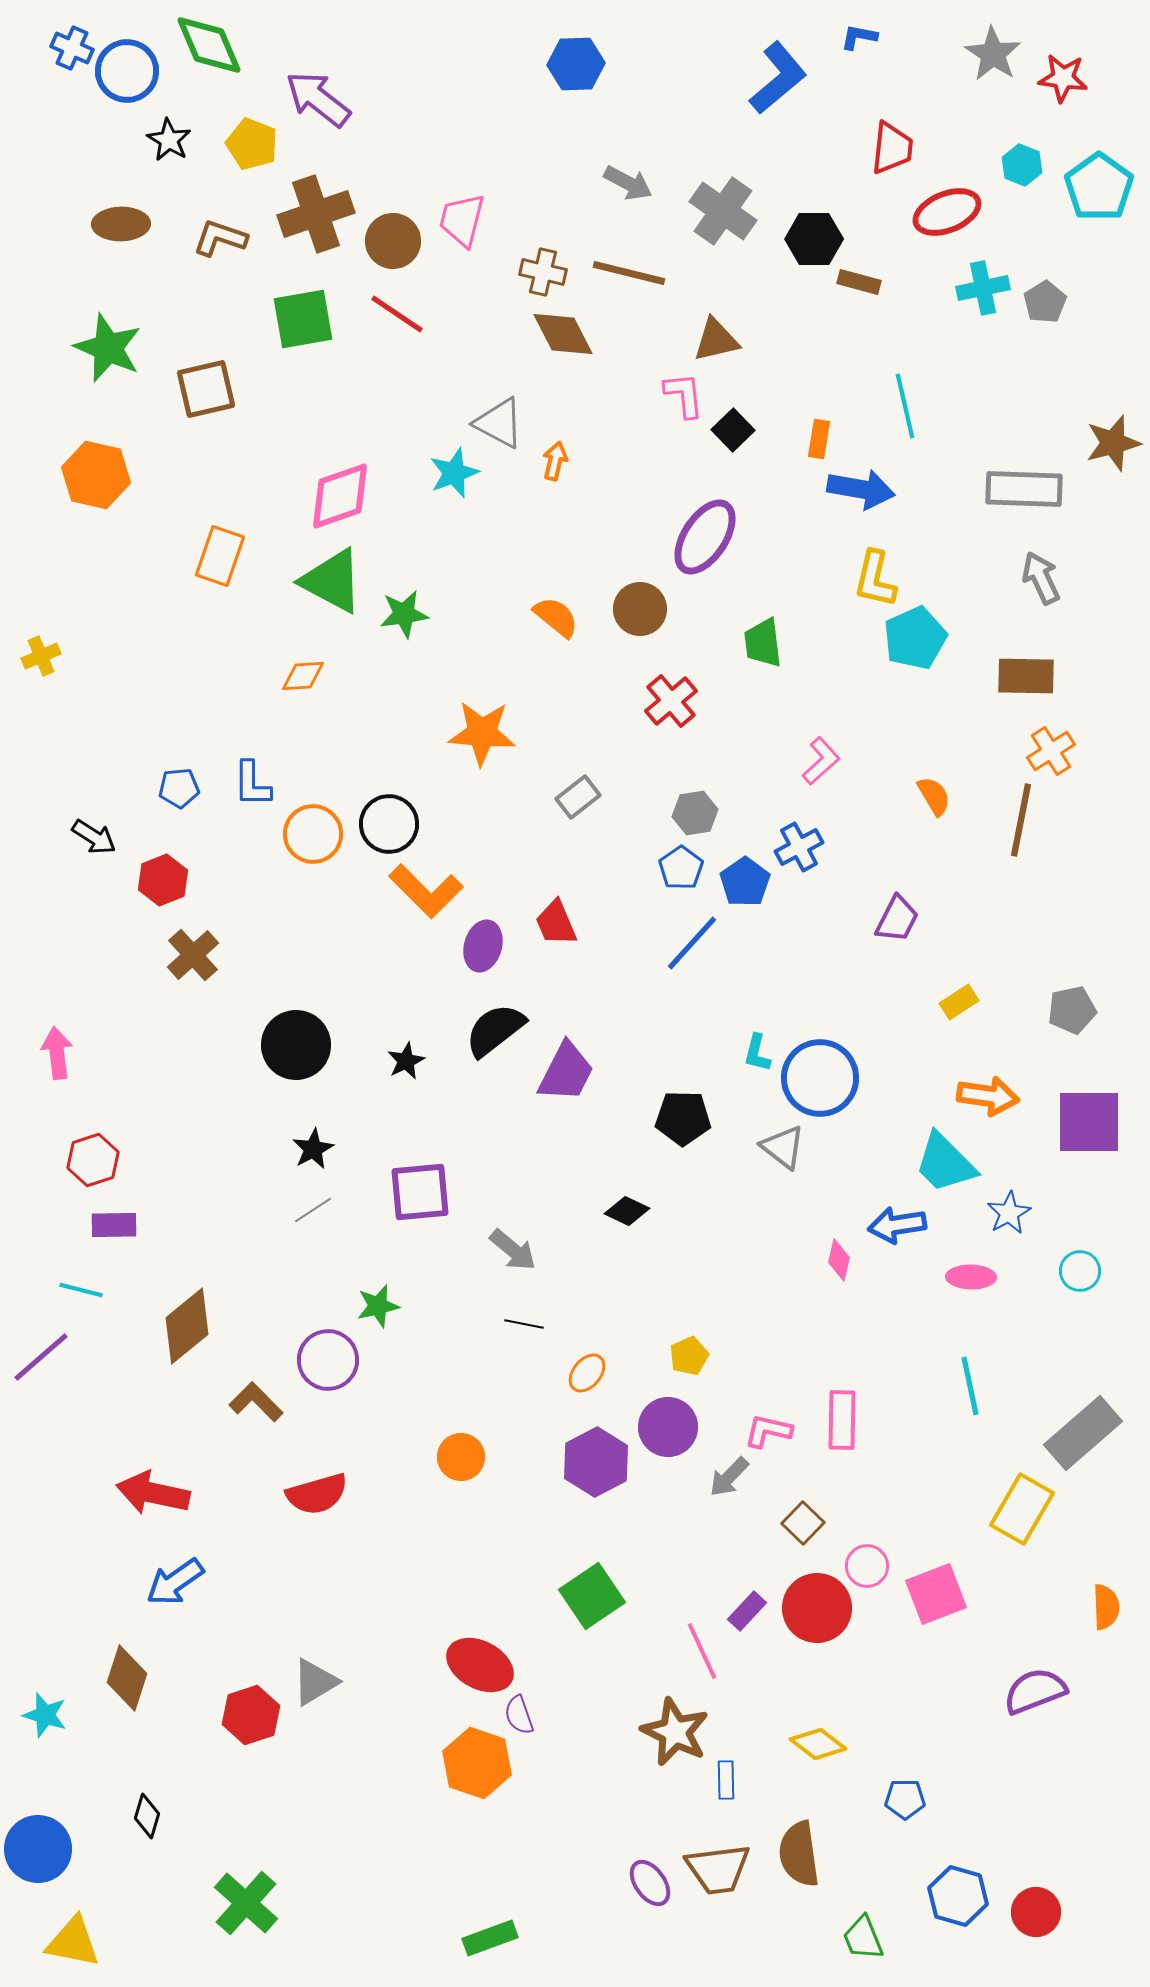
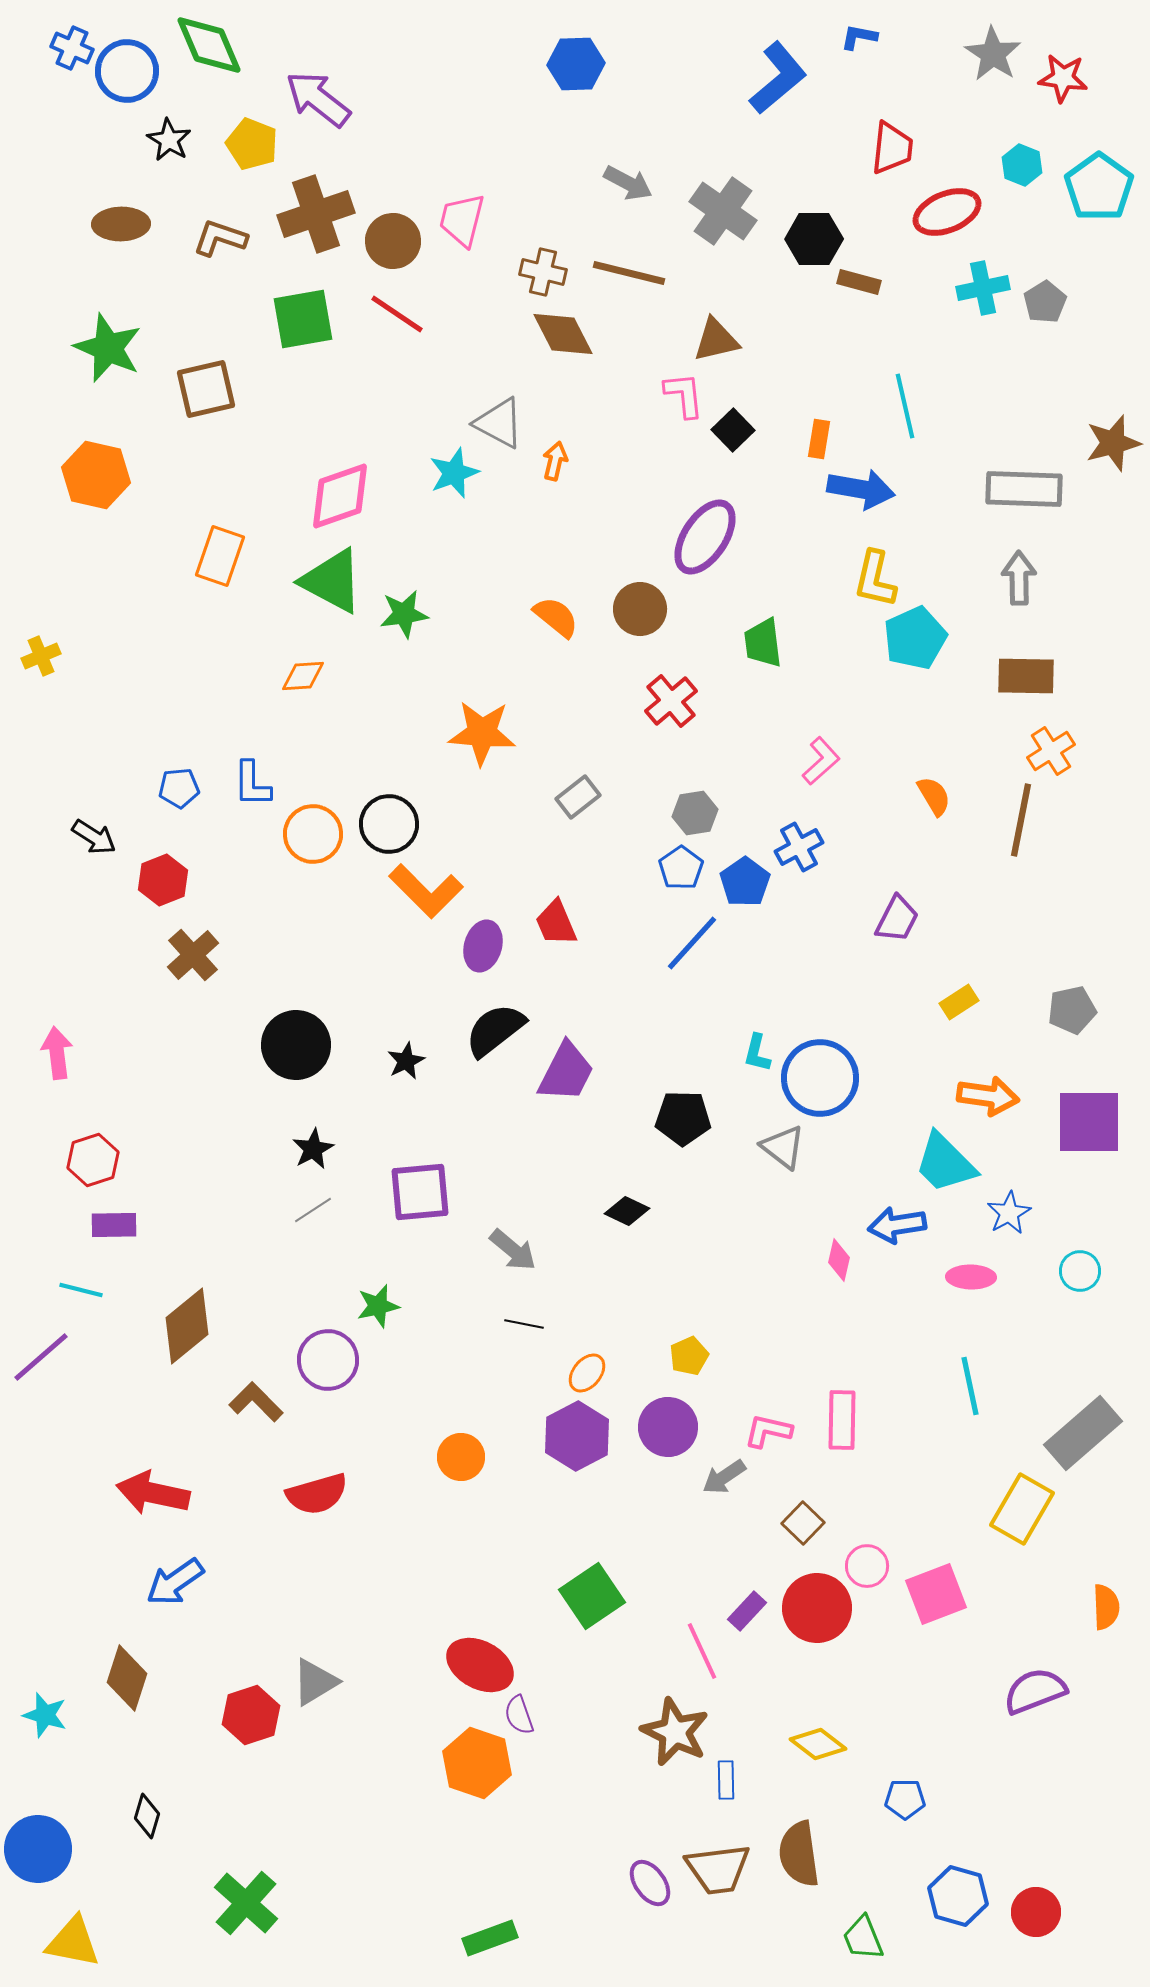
gray arrow at (1041, 578): moved 22 px left; rotated 24 degrees clockwise
purple hexagon at (596, 1462): moved 19 px left, 26 px up
gray arrow at (729, 1477): moved 5 px left; rotated 12 degrees clockwise
